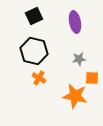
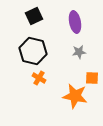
black hexagon: moved 1 px left
gray star: moved 7 px up
